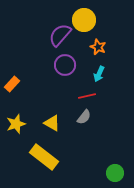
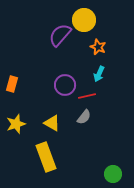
purple circle: moved 20 px down
orange rectangle: rotated 28 degrees counterclockwise
yellow rectangle: moved 2 px right; rotated 32 degrees clockwise
green circle: moved 2 px left, 1 px down
